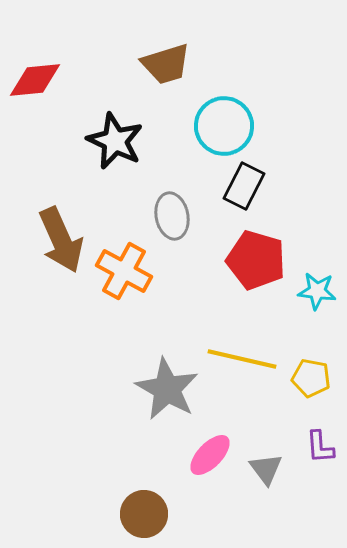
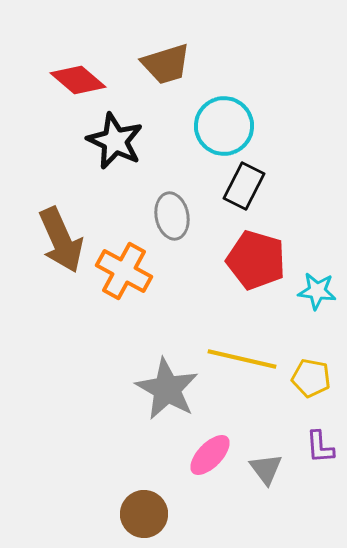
red diamond: moved 43 px right; rotated 46 degrees clockwise
